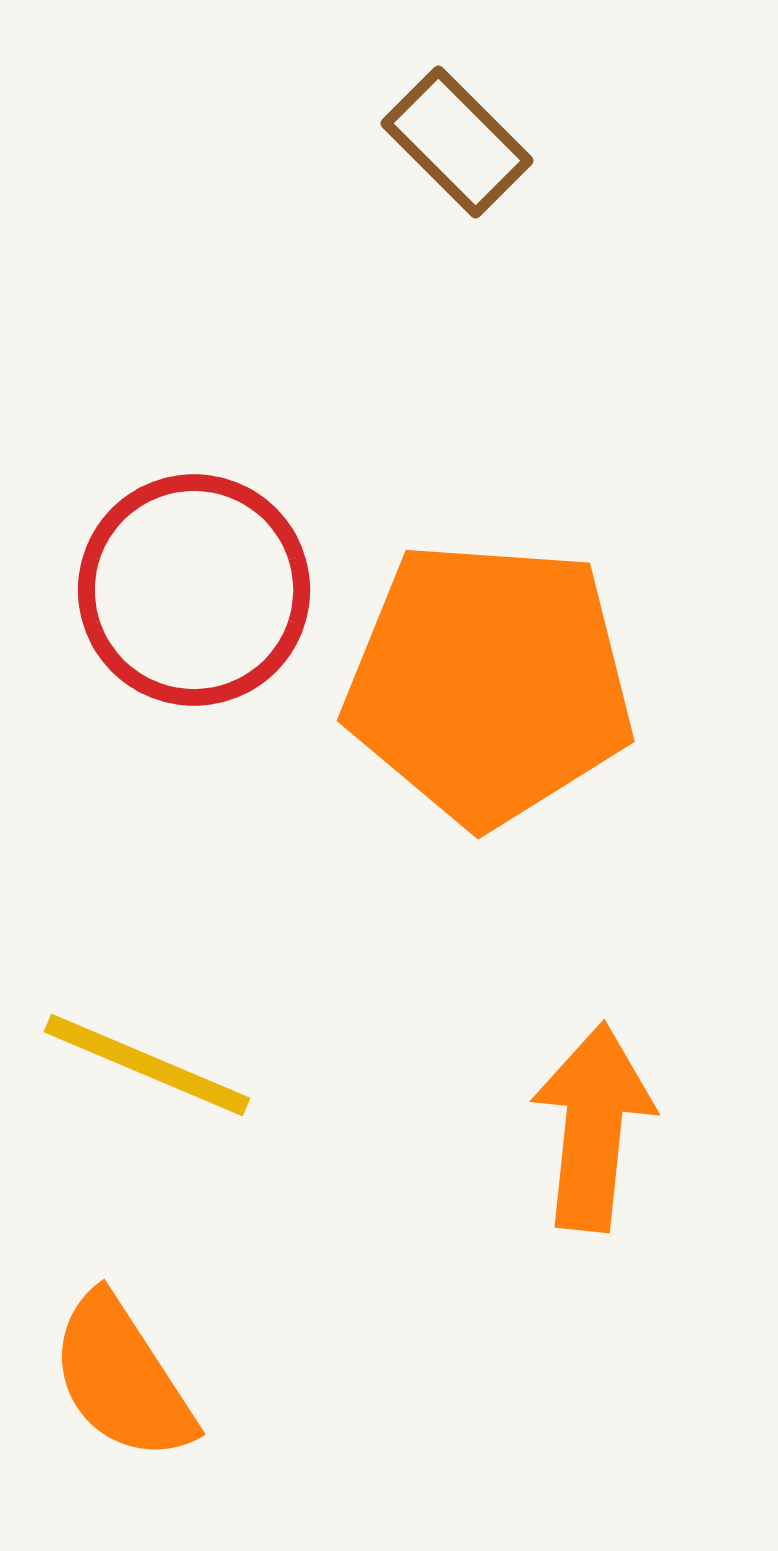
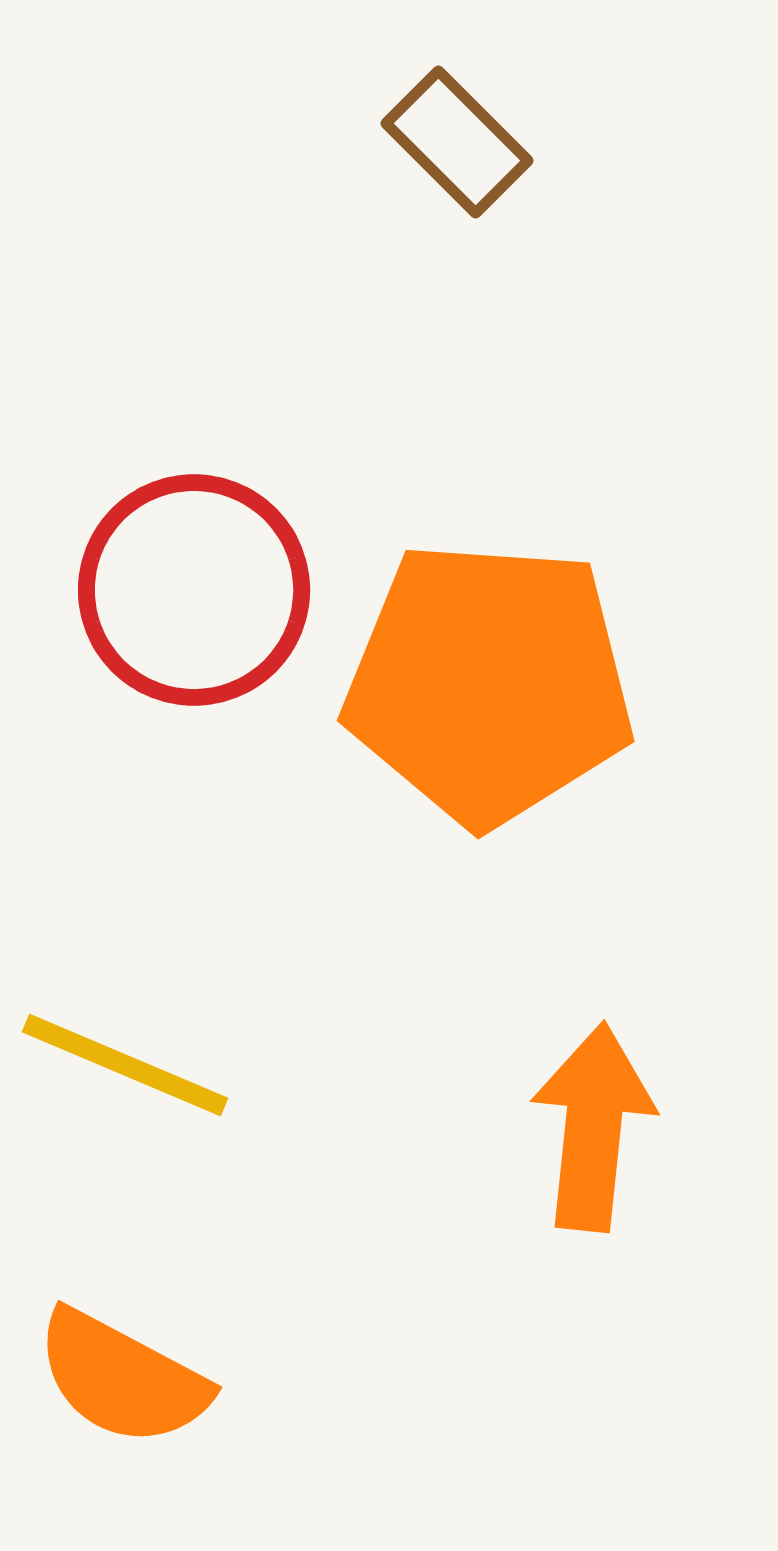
yellow line: moved 22 px left
orange semicircle: rotated 29 degrees counterclockwise
